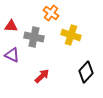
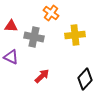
yellow cross: moved 4 px right; rotated 24 degrees counterclockwise
purple triangle: moved 1 px left, 2 px down
black diamond: moved 1 px left, 7 px down
